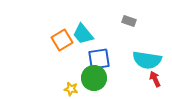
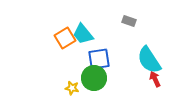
orange square: moved 3 px right, 2 px up
cyan semicircle: moved 2 px right; rotated 48 degrees clockwise
yellow star: moved 1 px right, 1 px up
